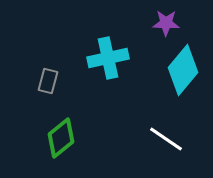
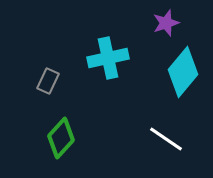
purple star: rotated 20 degrees counterclockwise
cyan diamond: moved 2 px down
gray rectangle: rotated 10 degrees clockwise
green diamond: rotated 9 degrees counterclockwise
